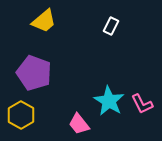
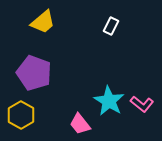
yellow trapezoid: moved 1 px left, 1 px down
pink L-shape: rotated 25 degrees counterclockwise
pink trapezoid: moved 1 px right
